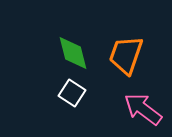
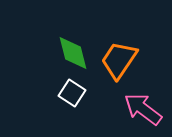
orange trapezoid: moved 7 px left, 5 px down; rotated 15 degrees clockwise
